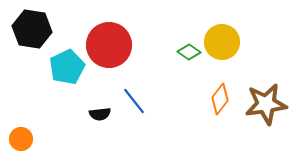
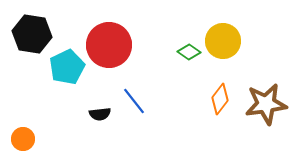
black hexagon: moved 5 px down
yellow circle: moved 1 px right, 1 px up
orange circle: moved 2 px right
